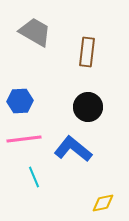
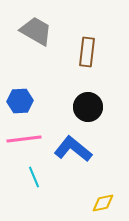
gray trapezoid: moved 1 px right, 1 px up
